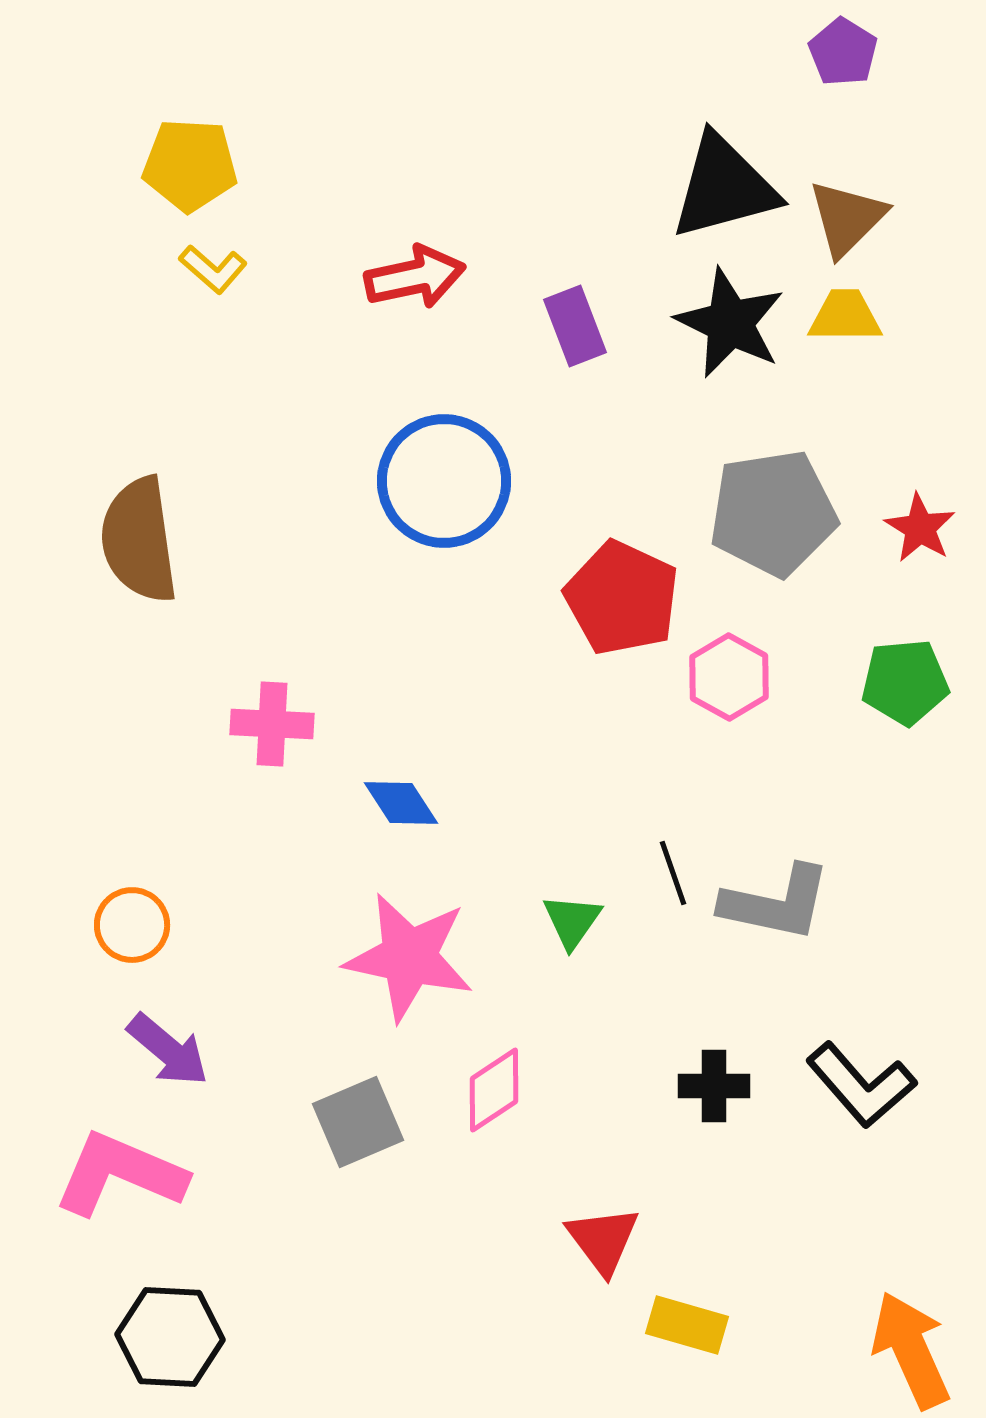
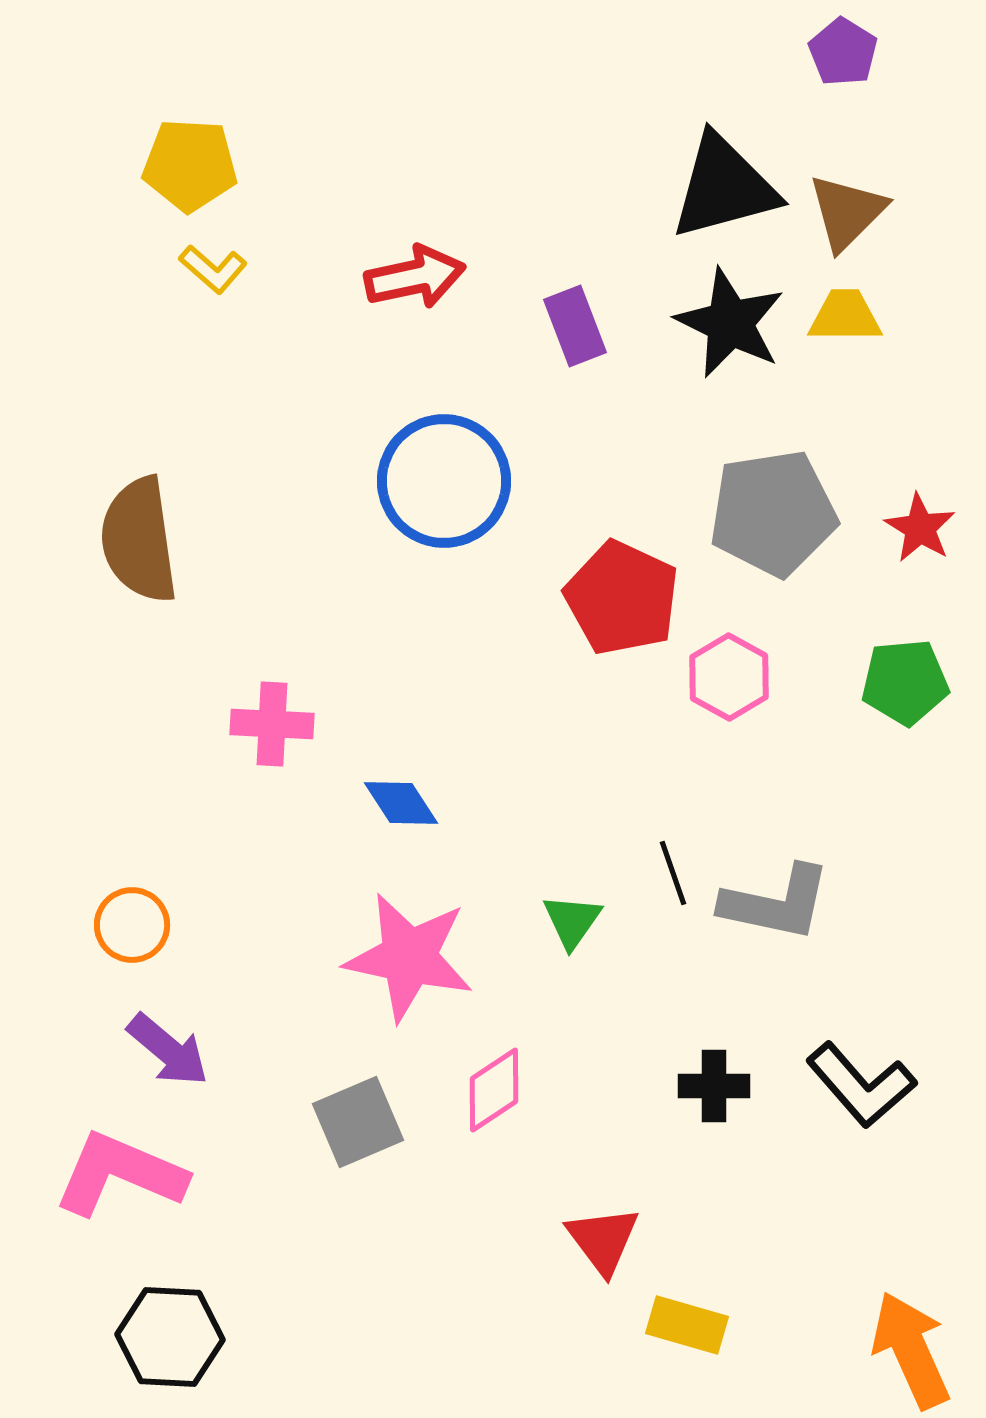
brown triangle: moved 6 px up
